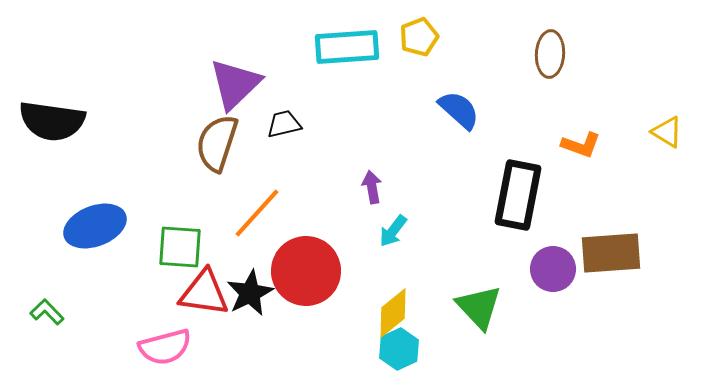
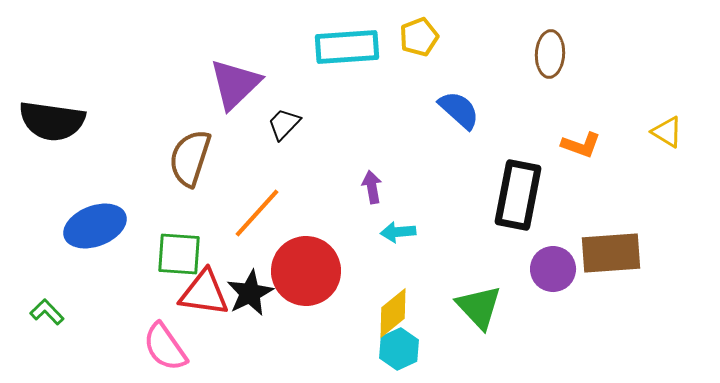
black trapezoid: rotated 33 degrees counterclockwise
brown semicircle: moved 27 px left, 15 px down
cyan arrow: moved 5 px right, 1 px down; rotated 48 degrees clockwise
green square: moved 1 px left, 7 px down
pink semicircle: rotated 70 degrees clockwise
